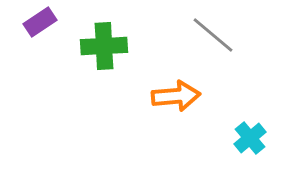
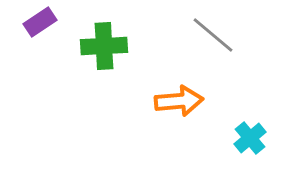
orange arrow: moved 3 px right, 5 px down
